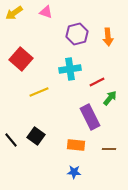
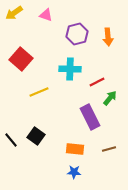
pink triangle: moved 3 px down
cyan cross: rotated 10 degrees clockwise
orange rectangle: moved 1 px left, 4 px down
brown line: rotated 16 degrees counterclockwise
